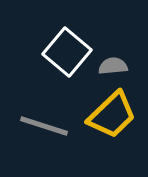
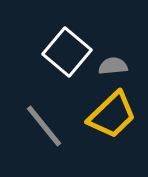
gray line: rotated 33 degrees clockwise
